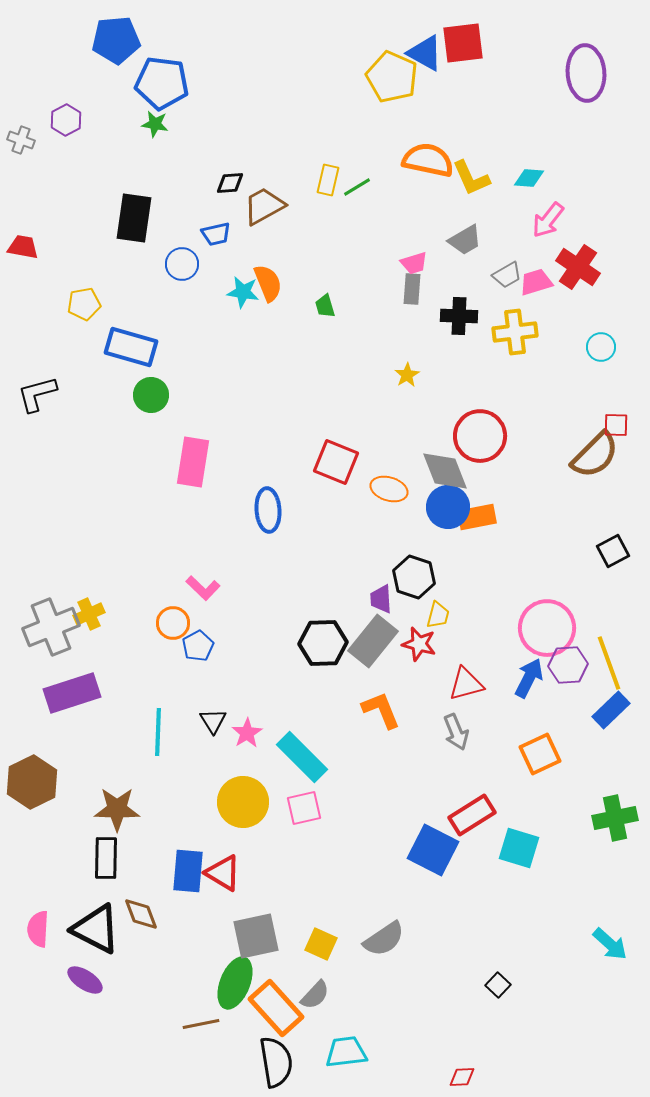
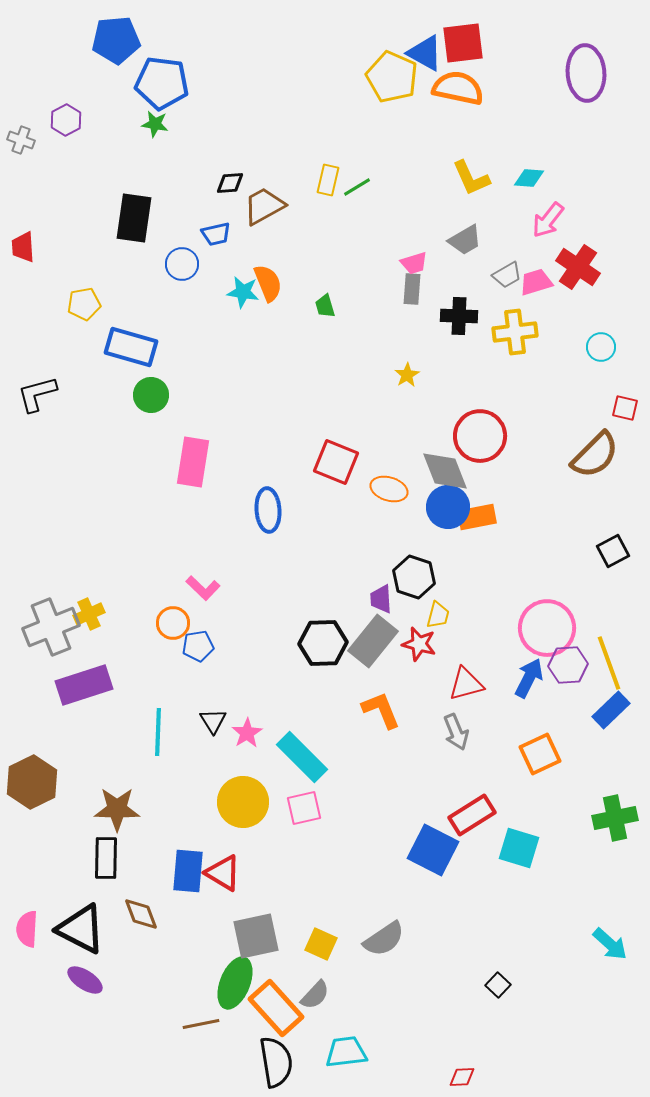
orange semicircle at (428, 160): moved 30 px right, 72 px up
red trapezoid at (23, 247): rotated 104 degrees counterclockwise
red square at (616, 425): moved 9 px right, 17 px up; rotated 12 degrees clockwise
blue pentagon at (198, 646): rotated 20 degrees clockwise
purple rectangle at (72, 693): moved 12 px right, 8 px up
pink semicircle at (38, 929): moved 11 px left
black triangle at (96, 929): moved 15 px left
